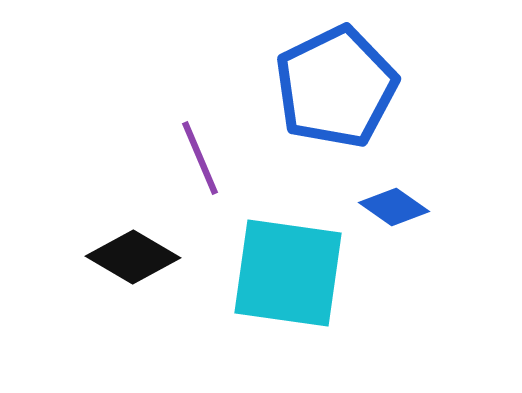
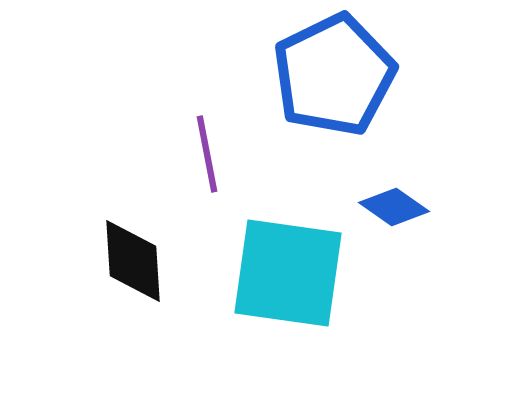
blue pentagon: moved 2 px left, 12 px up
purple line: moved 7 px right, 4 px up; rotated 12 degrees clockwise
black diamond: moved 4 px down; rotated 56 degrees clockwise
